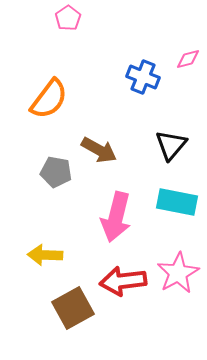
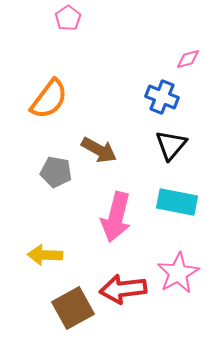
blue cross: moved 19 px right, 20 px down
red arrow: moved 8 px down
